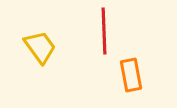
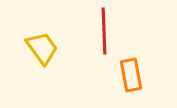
yellow trapezoid: moved 2 px right, 1 px down
